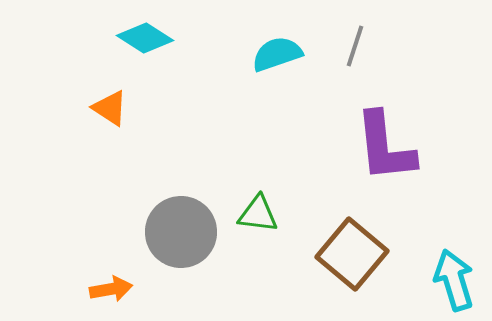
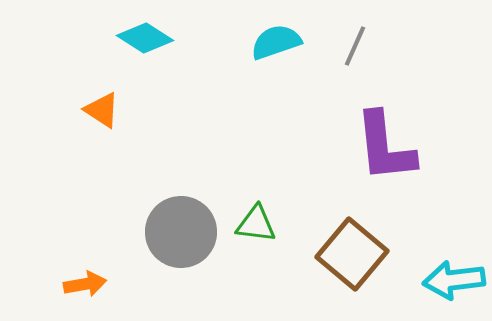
gray line: rotated 6 degrees clockwise
cyan semicircle: moved 1 px left, 12 px up
orange triangle: moved 8 px left, 2 px down
green triangle: moved 2 px left, 10 px down
cyan arrow: rotated 80 degrees counterclockwise
orange arrow: moved 26 px left, 5 px up
